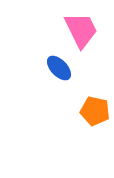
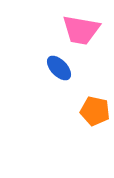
pink trapezoid: rotated 126 degrees clockwise
